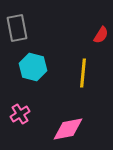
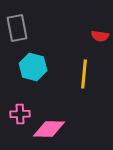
red semicircle: moved 1 px left, 1 px down; rotated 66 degrees clockwise
yellow line: moved 1 px right, 1 px down
pink cross: rotated 30 degrees clockwise
pink diamond: moved 19 px left; rotated 12 degrees clockwise
